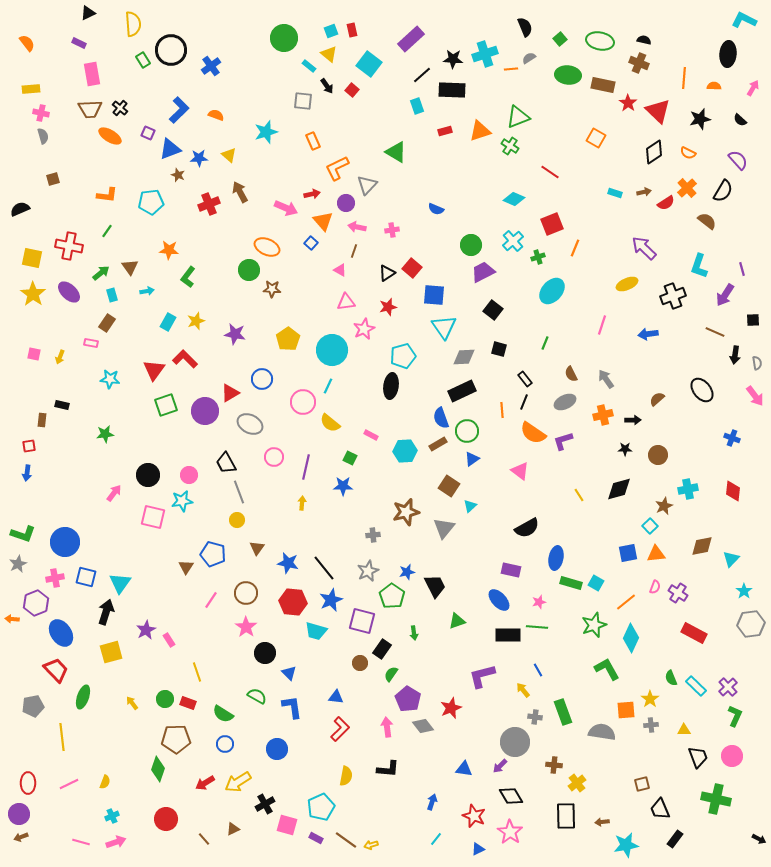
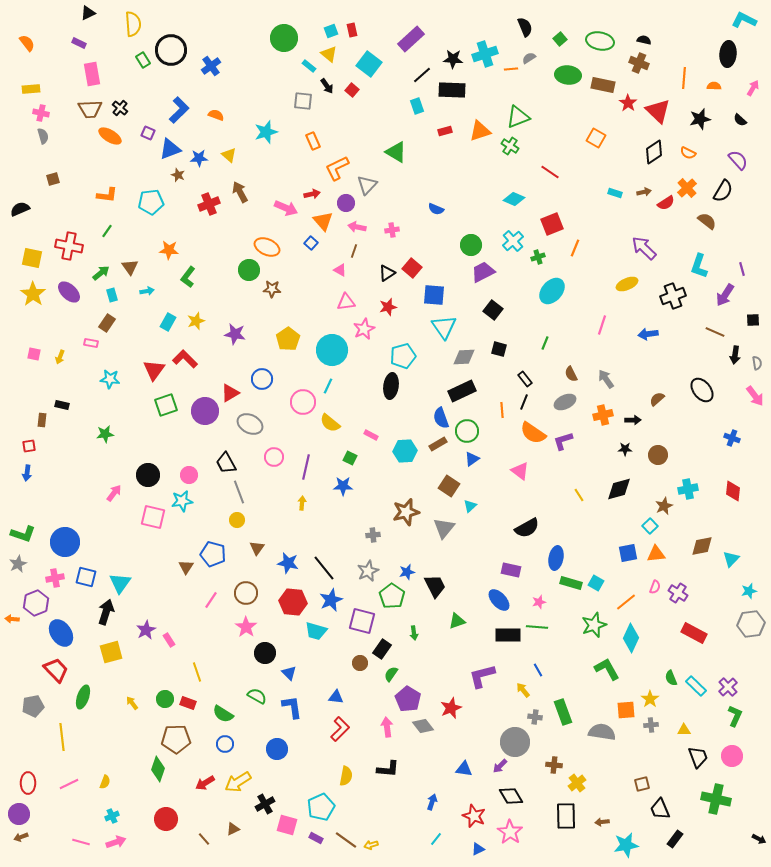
cyan star at (744, 591): moved 5 px right; rotated 21 degrees clockwise
